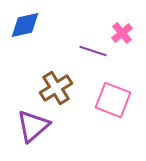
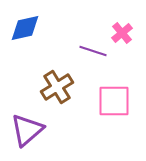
blue diamond: moved 3 px down
brown cross: moved 1 px right, 1 px up
pink square: moved 1 px right, 1 px down; rotated 21 degrees counterclockwise
purple triangle: moved 6 px left, 4 px down
